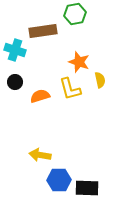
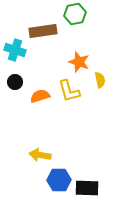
yellow L-shape: moved 1 px left, 2 px down
